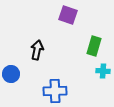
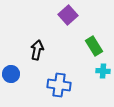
purple square: rotated 30 degrees clockwise
green rectangle: rotated 48 degrees counterclockwise
blue cross: moved 4 px right, 6 px up; rotated 10 degrees clockwise
